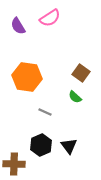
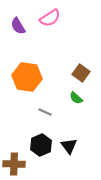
green semicircle: moved 1 px right, 1 px down
